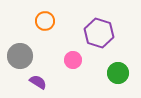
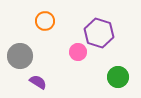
pink circle: moved 5 px right, 8 px up
green circle: moved 4 px down
